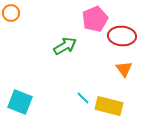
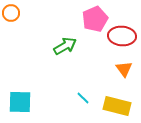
cyan square: rotated 20 degrees counterclockwise
yellow rectangle: moved 8 px right
